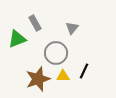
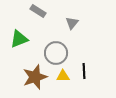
gray rectangle: moved 3 px right, 12 px up; rotated 28 degrees counterclockwise
gray triangle: moved 5 px up
green triangle: moved 2 px right
black line: rotated 28 degrees counterclockwise
brown star: moved 3 px left, 2 px up
